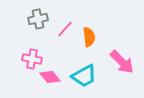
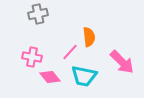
gray cross: moved 5 px up
pink line: moved 5 px right, 23 px down
pink cross: moved 2 px up
cyan trapezoid: rotated 40 degrees clockwise
